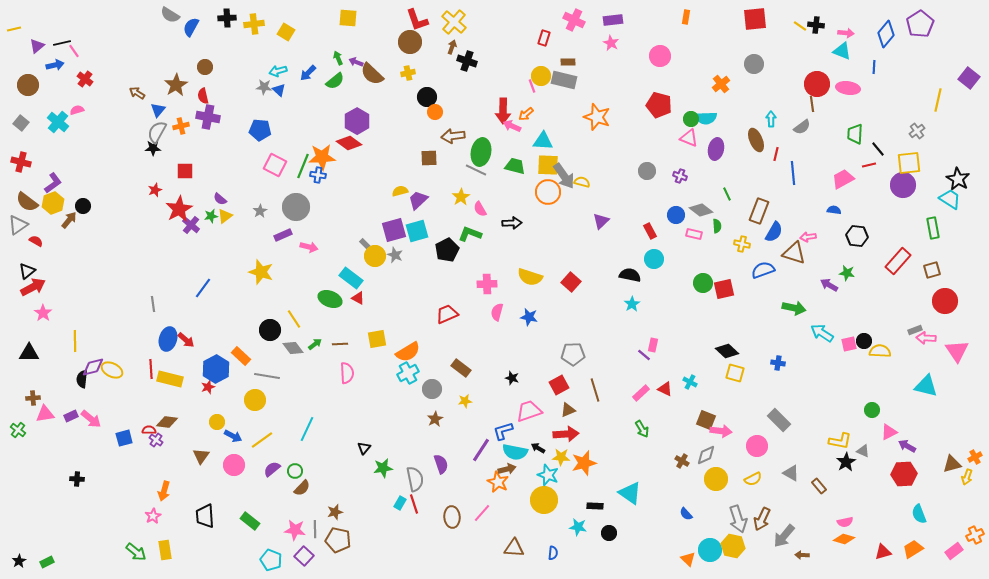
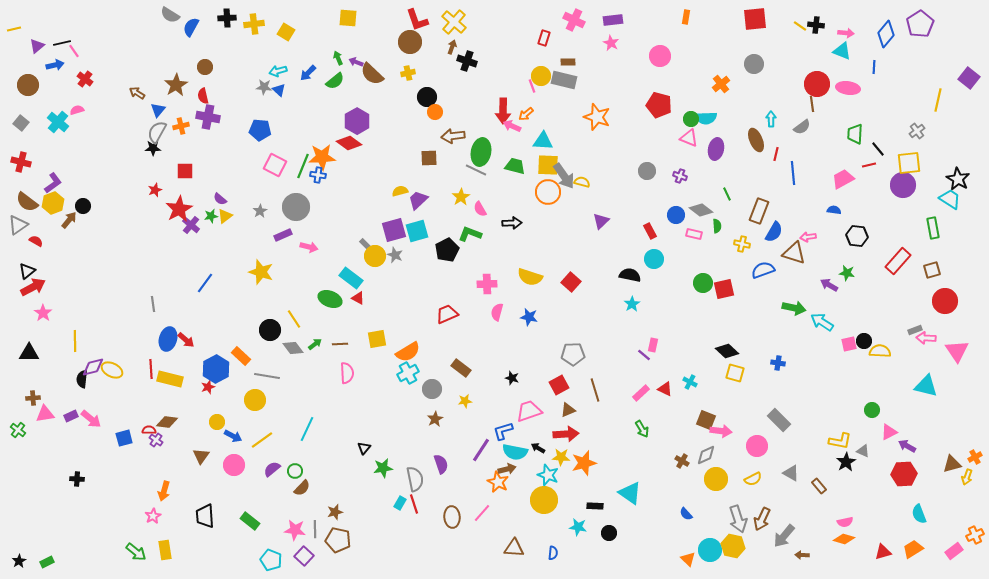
blue line at (203, 288): moved 2 px right, 5 px up
cyan arrow at (822, 333): moved 11 px up
